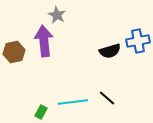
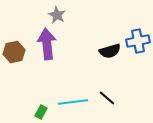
purple arrow: moved 3 px right, 3 px down
